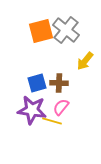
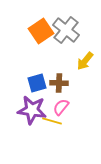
orange square: rotated 20 degrees counterclockwise
